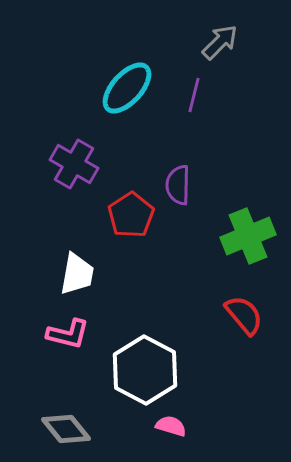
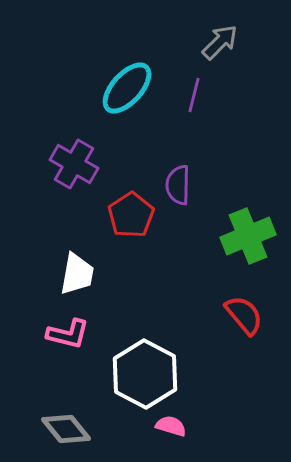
white hexagon: moved 4 px down
